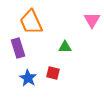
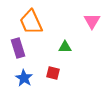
pink triangle: moved 1 px down
blue star: moved 4 px left
